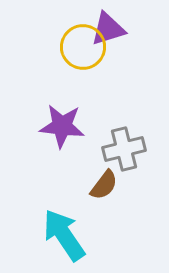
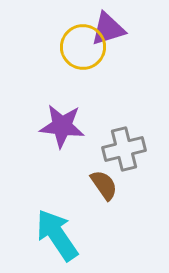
brown semicircle: rotated 72 degrees counterclockwise
cyan arrow: moved 7 px left
